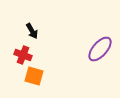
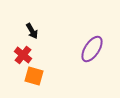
purple ellipse: moved 8 px left; rotated 8 degrees counterclockwise
red cross: rotated 18 degrees clockwise
